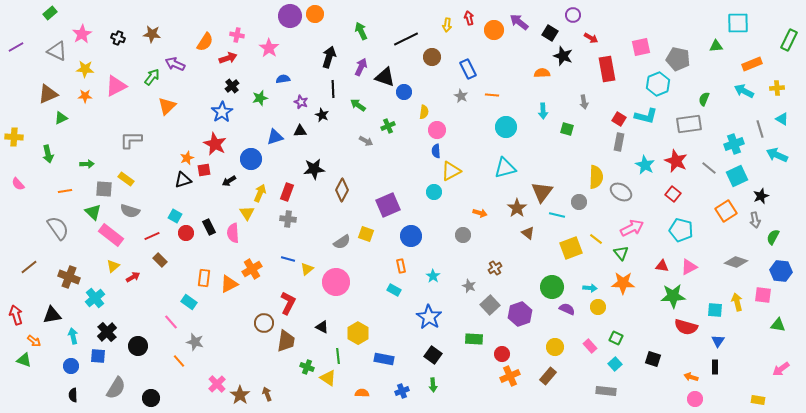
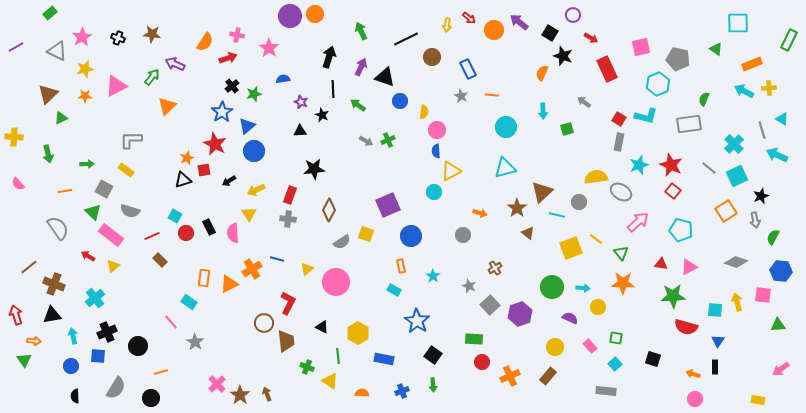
red arrow at (469, 18): rotated 144 degrees clockwise
pink star at (82, 34): moved 3 px down
green triangle at (716, 46): moved 3 px down; rotated 40 degrees clockwise
yellow star at (85, 69): rotated 18 degrees counterclockwise
red rectangle at (607, 69): rotated 15 degrees counterclockwise
orange semicircle at (542, 73): rotated 63 degrees counterclockwise
yellow cross at (777, 88): moved 8 px left
blue circle at (404, 92): moved 4 px left, 9 px down
brown triangle at (48, 94): rotated 20 degrees counterclockwise
green star at (260, 98): moved 6 px left, 4 px up
gray arrow at (584, 102): rotated 136 degrees clockwise
green cross at (388, 126): moved 14 px down
green square at (567, 129): rotated 32 degrees counterclockwise
gray line at (760, 129): moved 2 px right, 1 px down
blue triangle at (275, 137): moved 28 px left, 11 px up; rotated 24 degrees counterclockwise
cyan cross at (734, 144): rotated 24 degrees counterclockwise
blue circle at (251, 159): moved 3 px right, 8 px up
red star at (676, 161): moved 5 px left, 4 px down
cyan star at (645, 165): moved 6 px left; rotated 24 degrees clockwise
yellow semicircle at (596, 177): rotated 100 degrees counterclockwise
yellow rectangle at (126, 179): moved 9 px up
gray square at (104, 189): rotated 24 degrees clockwise
brown diamond at (342, 190): moved 13 px left, 20 px down
red rectangle at (287, 192): moved 3 px right, 3 px down
brown triangle at (542, 192): rotated 10 degrees clockwise
yellow arrow at (260, 193): moved 4 px left, 3 px up; rotated 138 degrees counterclockwise
red square at (673, 194): moved 3 px up
yellow triangle at (247, 213): moved 2 px right, 1 px down
pink arrow at (632, 228): moved 6 px right, 6 px up; rotated 15 degrees counterclockwise
blue line at (288, 259): moved 11 px left
red triangle at (662, 266): moved 1 px left, 2 px up
brown cross at (69, 277): moved 15 px left, 7 px down
red arrow at (133, 277): moved 45 px left, 21 px up; rotated 120 degrees counterclockwise
cyan arrow at (590, 288): moved 7 px left
purple semicircle at (567, 309): moved 3 px right, 9 px down
blue star at (429, 317): moved 12 px left, 4 px down
green triangle at (778, 325): rotated 14 degrees counterclockwise
black cross at (107, 332): rotated 18 degrees clockwise
green square at (616, 338): rotated 16 degrees counterclockwise
orange arrow at (34, 341): rotated 32 degrees counterclockwise
brown trapezoid at (286, 341): rotated 15 degrees counterclockwise
gray star at (195, 342): rotated 18 degrees clockwise
red circle at (502, 354): moved 20 px left, 8 px down
green triangle at (24, 360): rotated 35 degrees clockwise
orange line at (179, 361): moved 18 px left, 11 px down; rotated 64 degrees counterclockwise
orange arrow at (691, 377): moved 2 px right, 3 px up
yellow triangle at (328, 378): moved 2 px right, 3 px down
black semicircle at (73, 395): moved 2 px right, 1 px down
